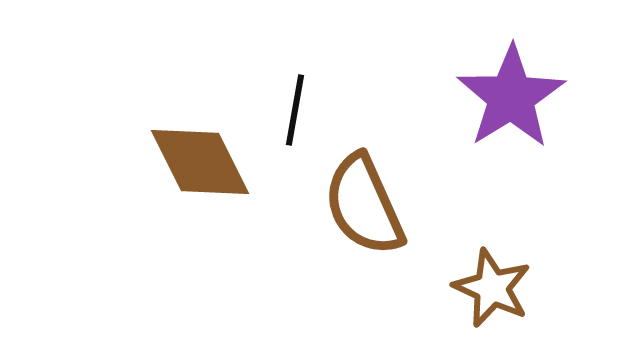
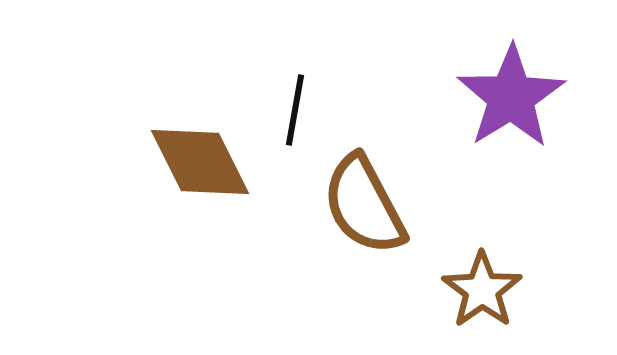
brown semicircle: rotated 4 degrees counterclockwise
brown star: moved 10 px left, 2 px down; rotated 12 degrees clockwise
